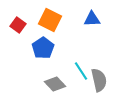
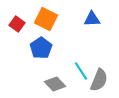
orange square: moved 4 px left, 1 px up
red square: moved 1 px left, 1 px up
blue pentagon: moved 2 px left
gray semicircle: rotated 35 degrees clockwise
